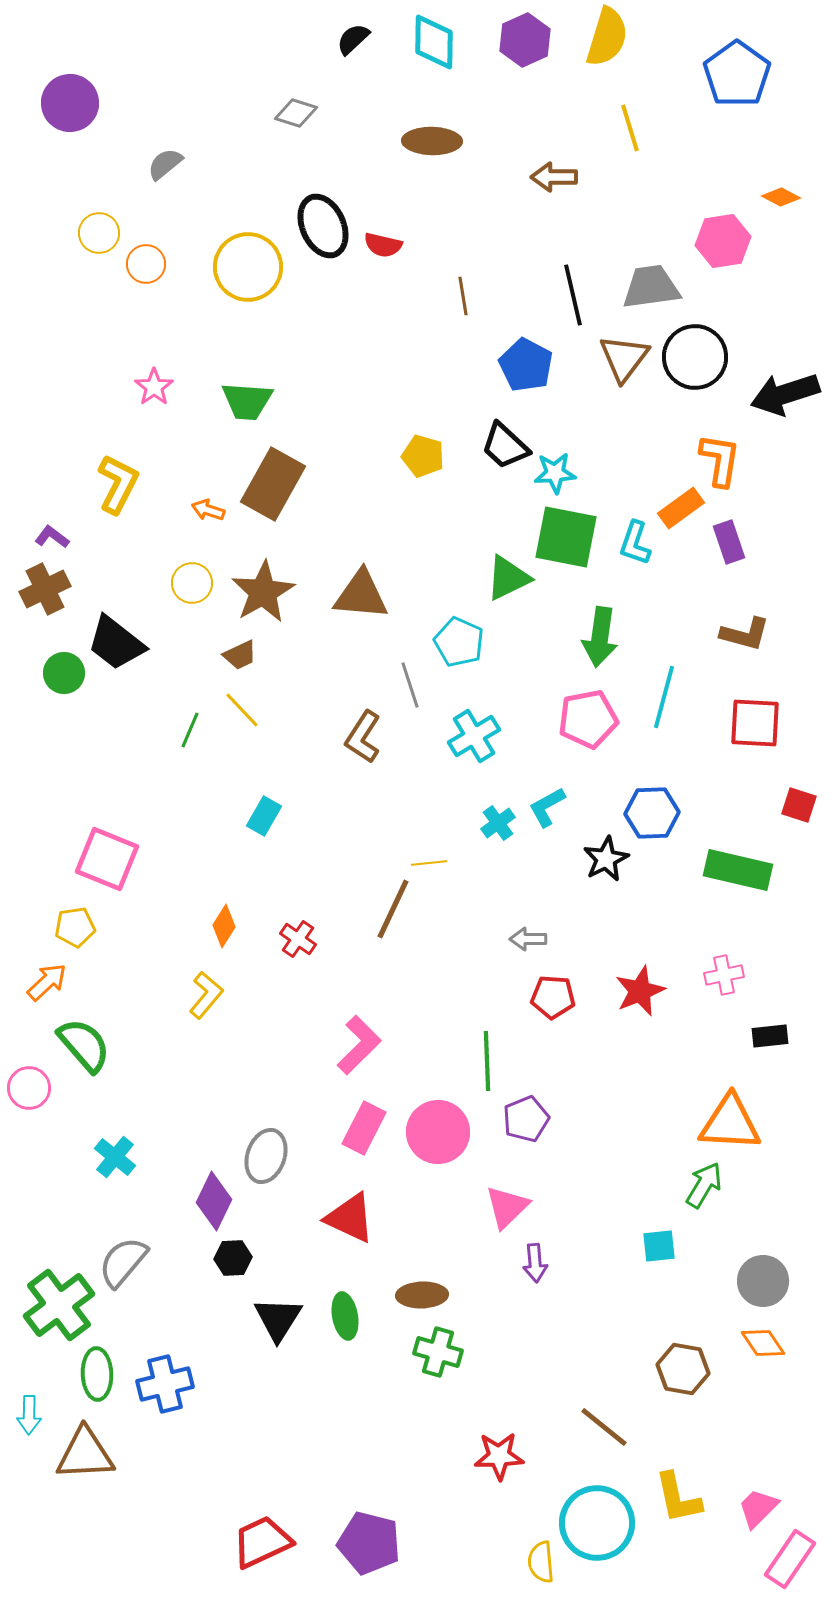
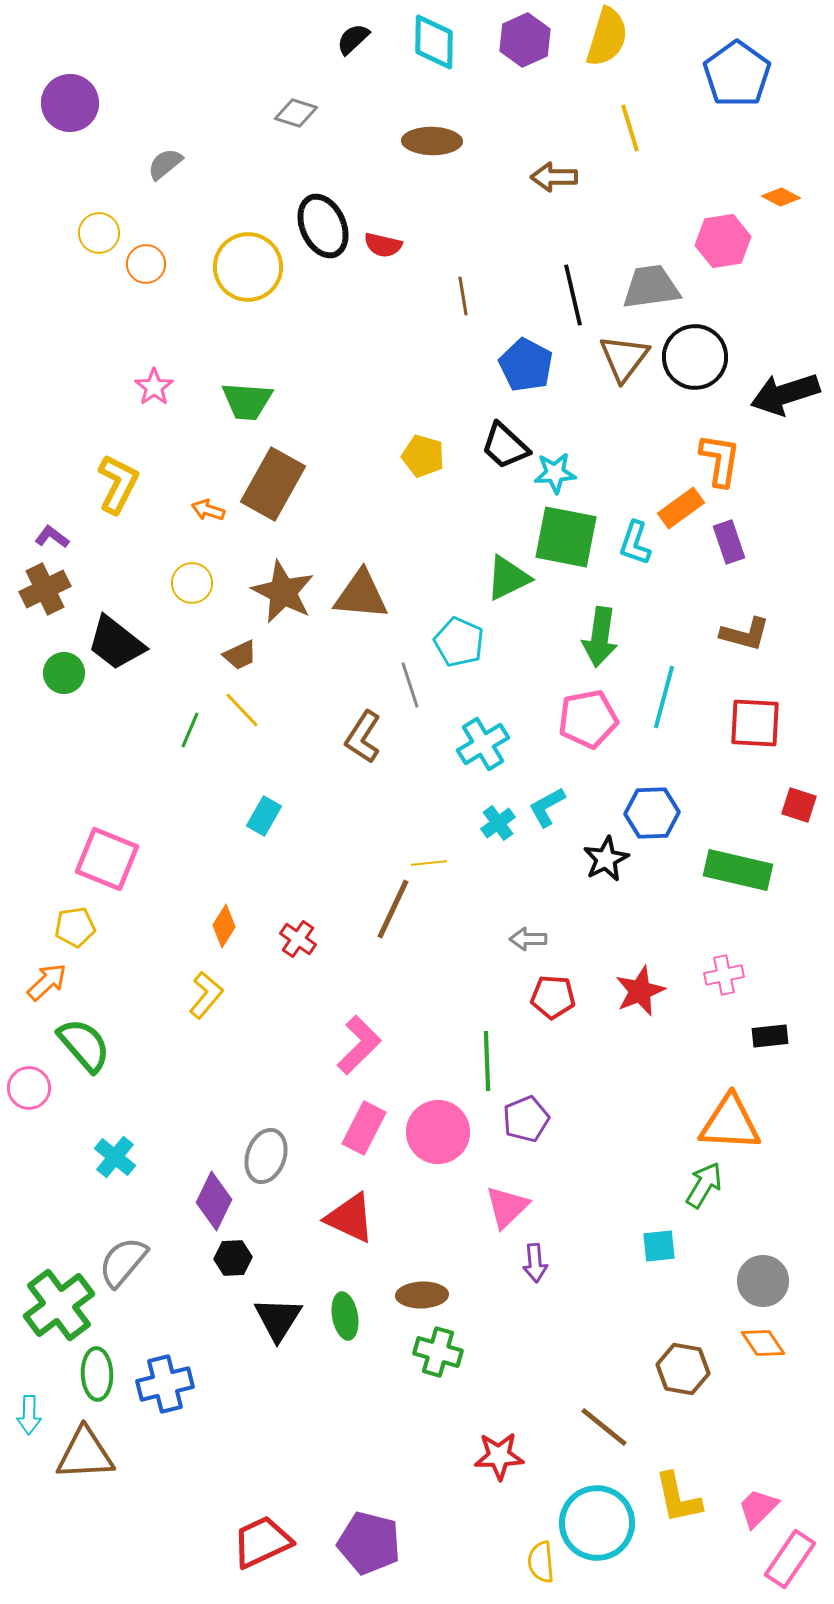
brown star at (263, 592): moved 20 px right; rotated 16 degrees counterclockwise
cyan cross at (474, 736): moved 9 px right, 8 px down
